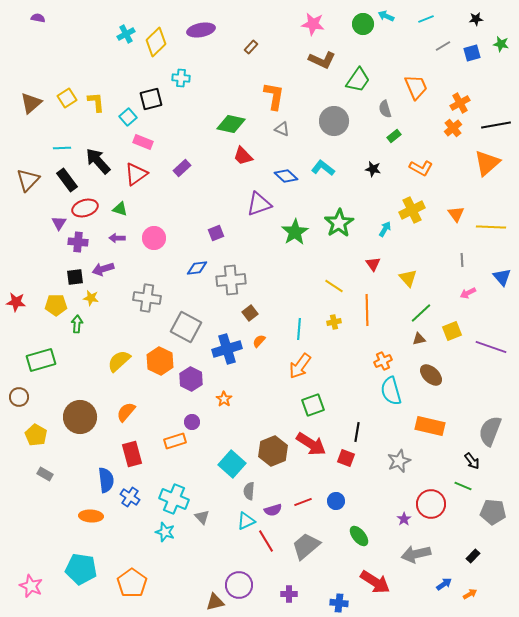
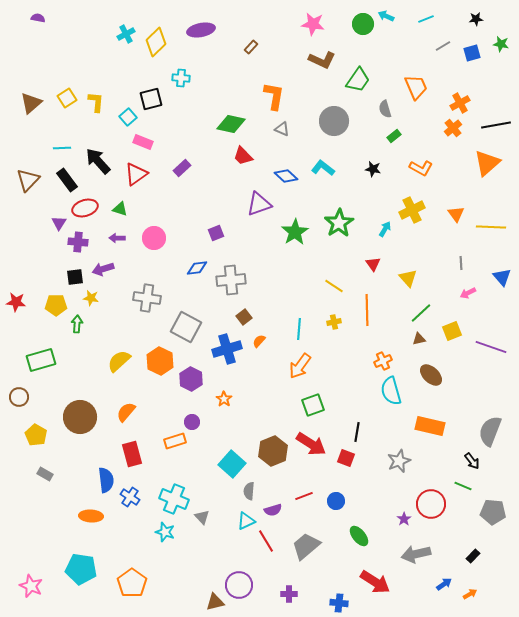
yellow L-shape at (96, 102): rotated 10 degrees clockwise
gray line at (462, 260): moved 1 px left, 3 px down
brown square at (250, 313): moved 6 px left, 4 px down
red line at (303, 502): moved 1 px right, 6 px up
